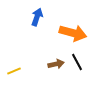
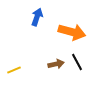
orange arrow: moved 1 px left, 1 px up
yellow line: moved 1 px up
